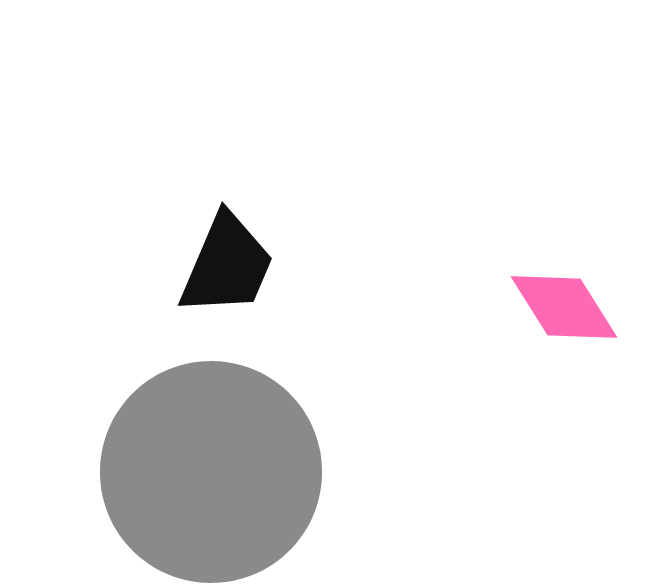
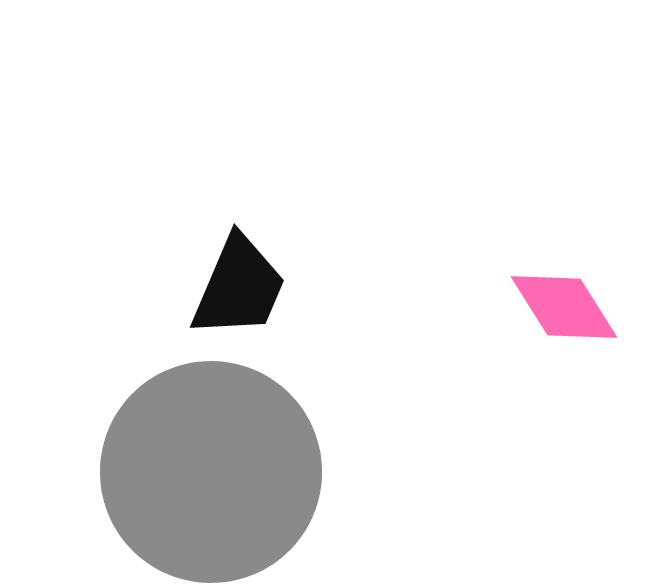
black trapezoid: moved 12 px right, 22 px down
